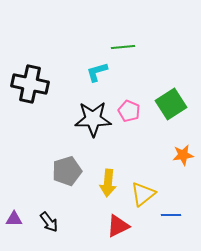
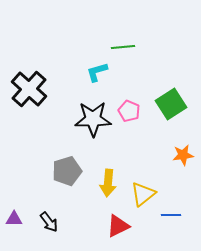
black cross: moved 1 px left, 5 px down; rotated 30 degrees clockwise
